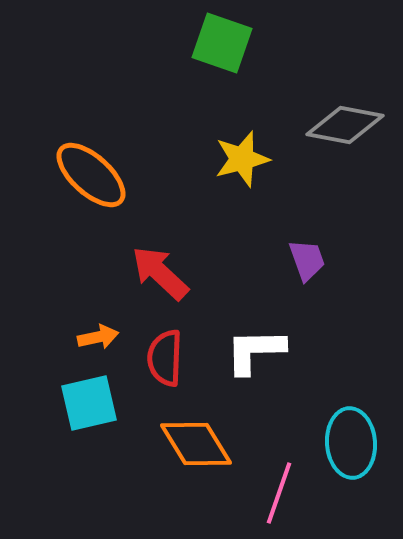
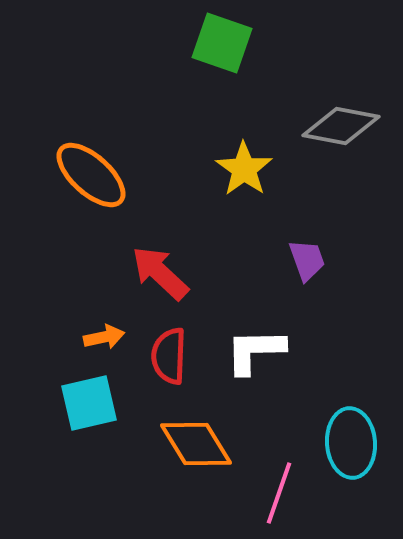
gray diamond: moved 4 px left, 1 px down
yellow star: moved 2 px right, 10 px down; rotated 22 degrees counterclockwise
orange arrow: moved 6 px right
red semicircle: moved 4 px right, 2 px up
